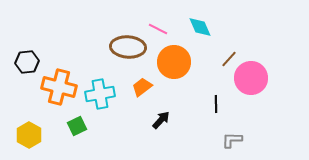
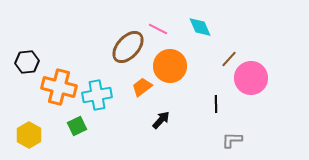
brown ellipse: rotated 52 degrees counterclockwise
orange circle: moved 4 px left, 4 px down
cyan cross: moved 3 px left, 1 px down
